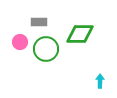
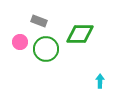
gray rectangle: moved 1 px up; rotated 21 degrees clockwise
